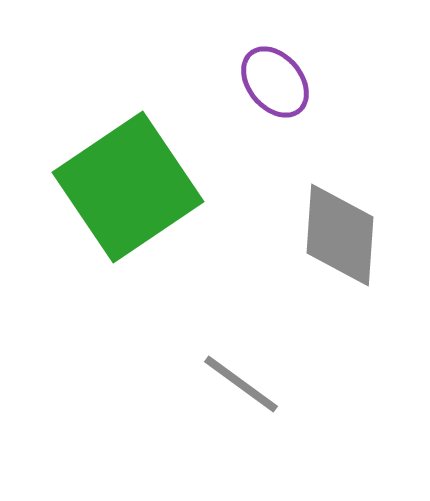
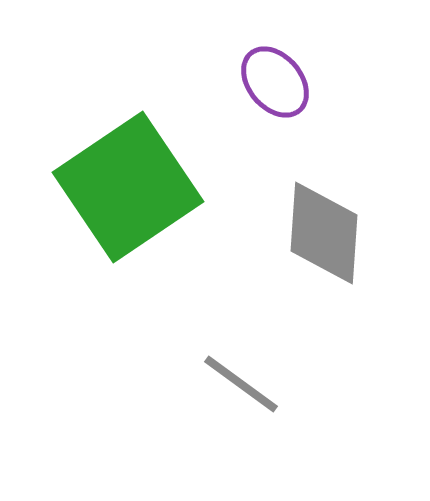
gray diamond: moved 16 px left, 2 px up
